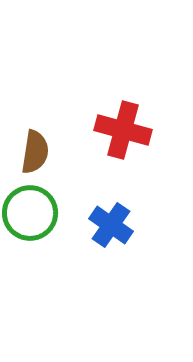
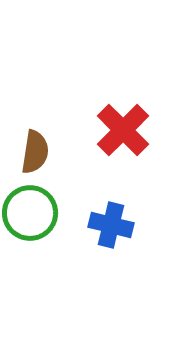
red cross: rotated 30 degrees clockwise
blue cross: rotated 21 degrees counterclockwise
